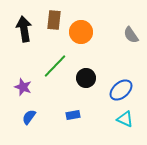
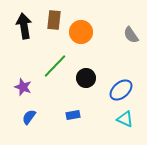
black arrow: moved 3 px up
